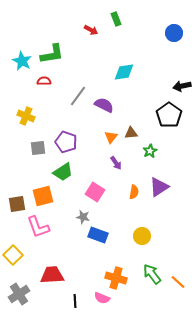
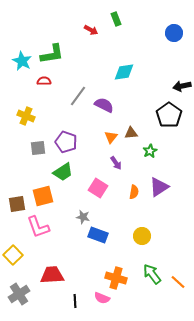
pink square: moved 3 px right, 4 px up
